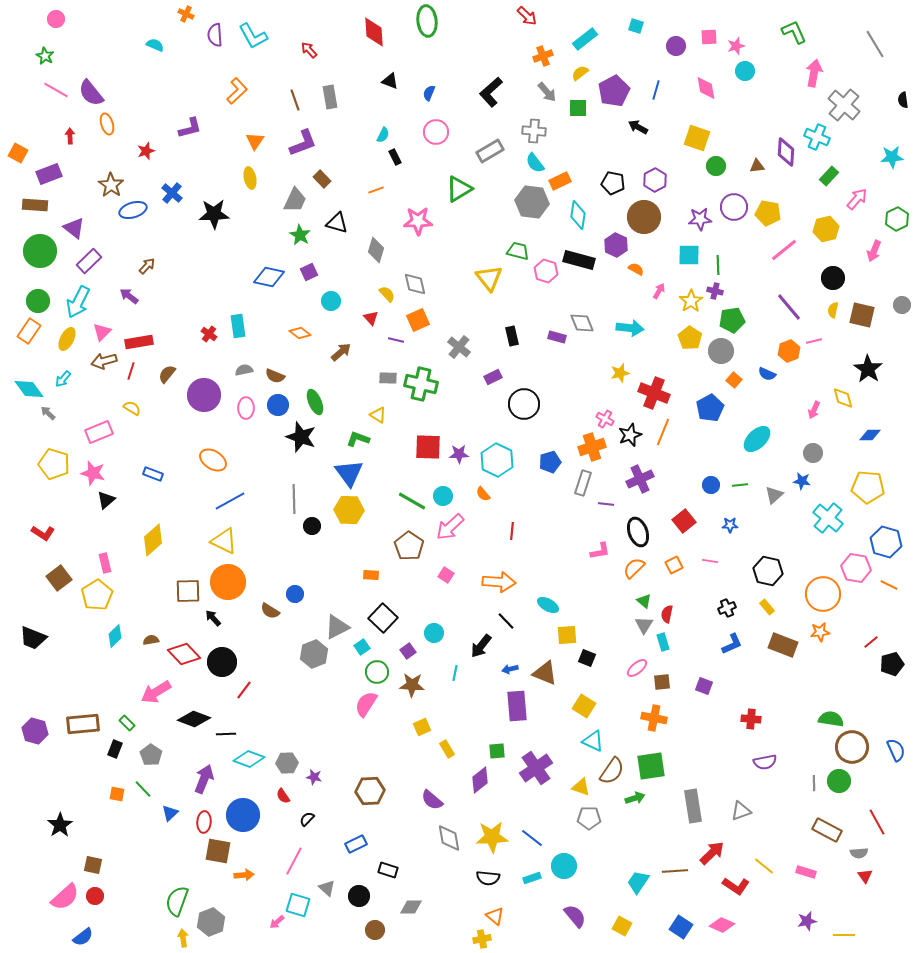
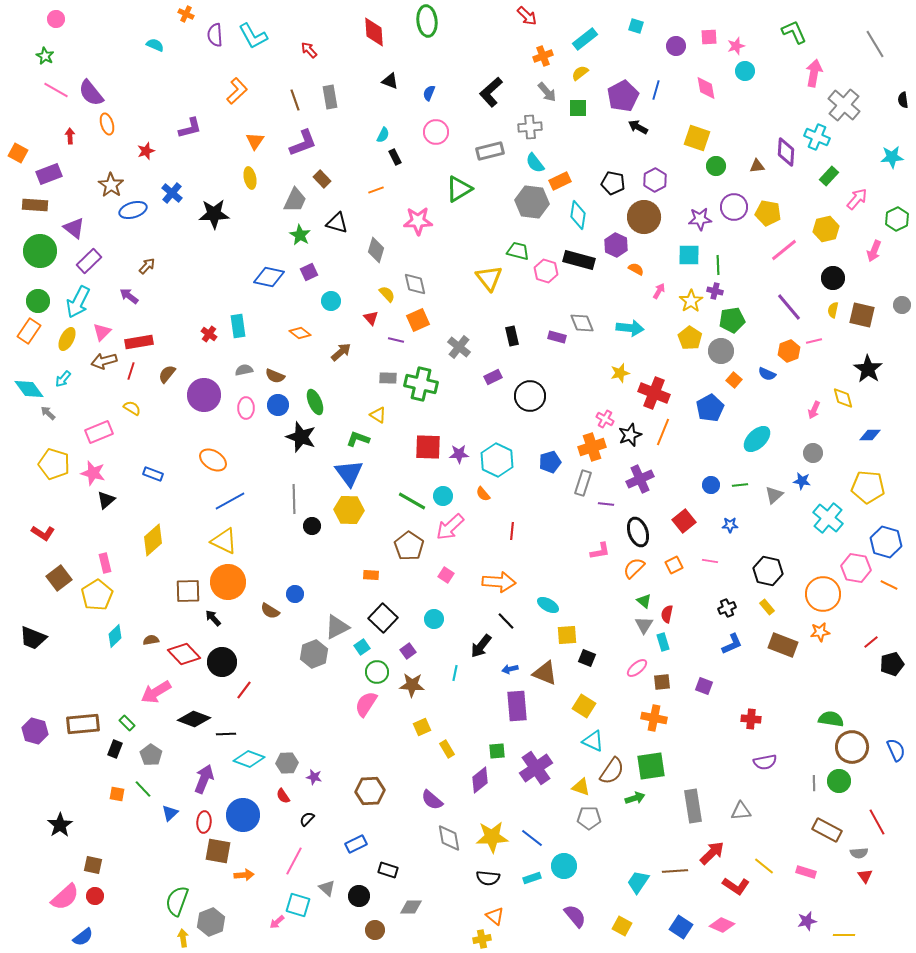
purple pentagon at (614, 91): moved 9 px right, 5 px down
gray cross at (534, 131): moved 4 px left, 4 px up; rotated 10 degrees counterclockwise
gray rectangle at (490, 151): rotated 16 degrees clockwise
black circle at (524, 404): moved 6 px right, 8 px up
cyan circle at (434, 633): moved 14 px up
gray triangle at (741, 811): rotated 15 degrees clockwise
